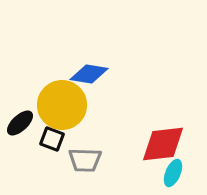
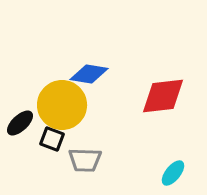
red diamond: moved 48 px up
cyan ellipse: rotated 16 degrees clockwise
